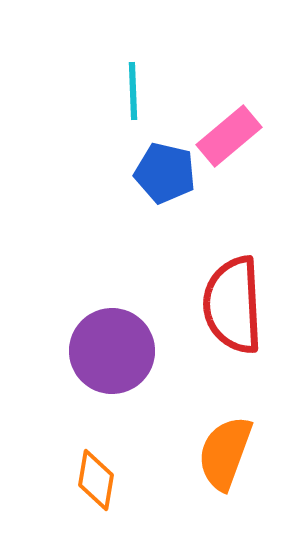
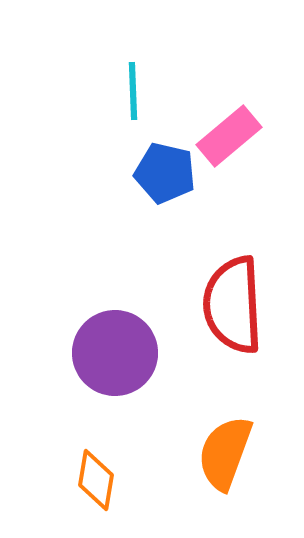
purple circle: moved 3 px right, 2 px down
